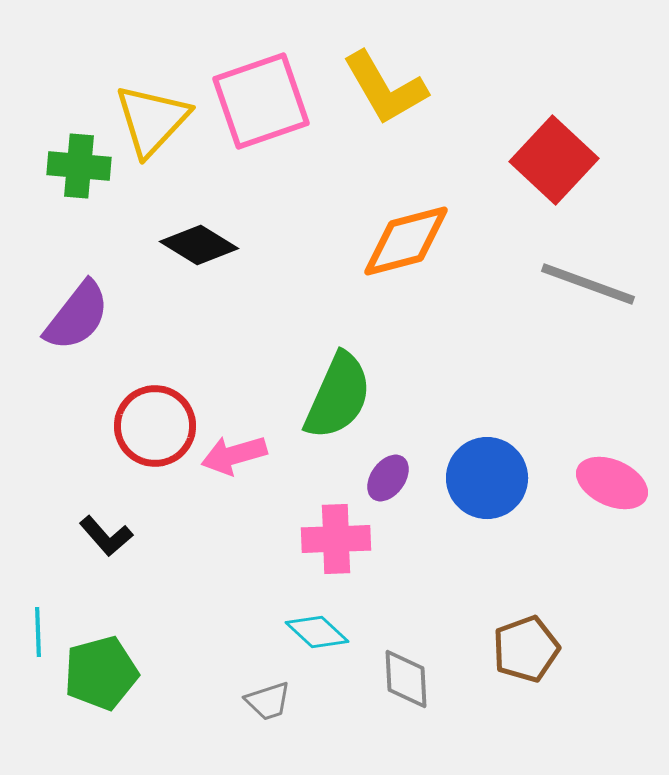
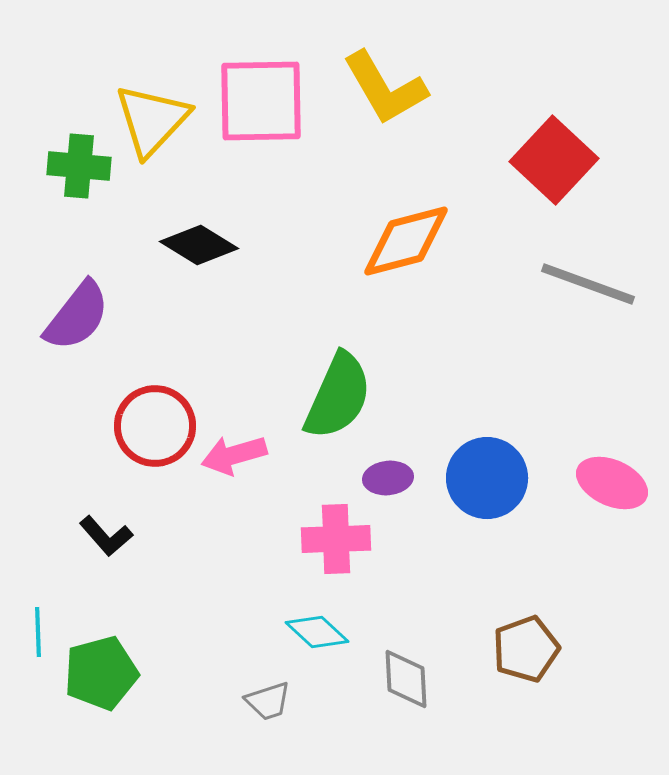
pink square: rotated 18 degrees clockwise
purple ellipse: rotated 48 degrees clockwise
